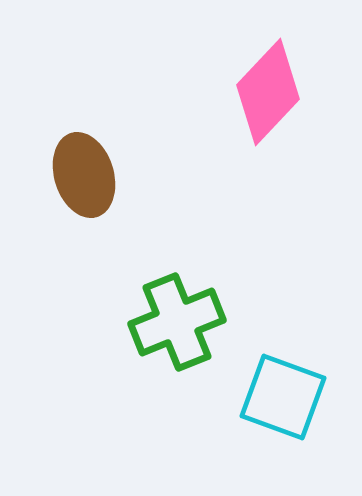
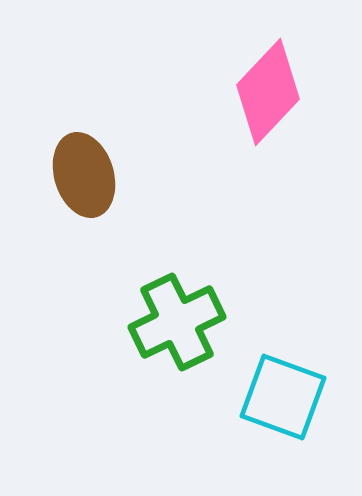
green cross: rotated 4 degrees counterclockwise
